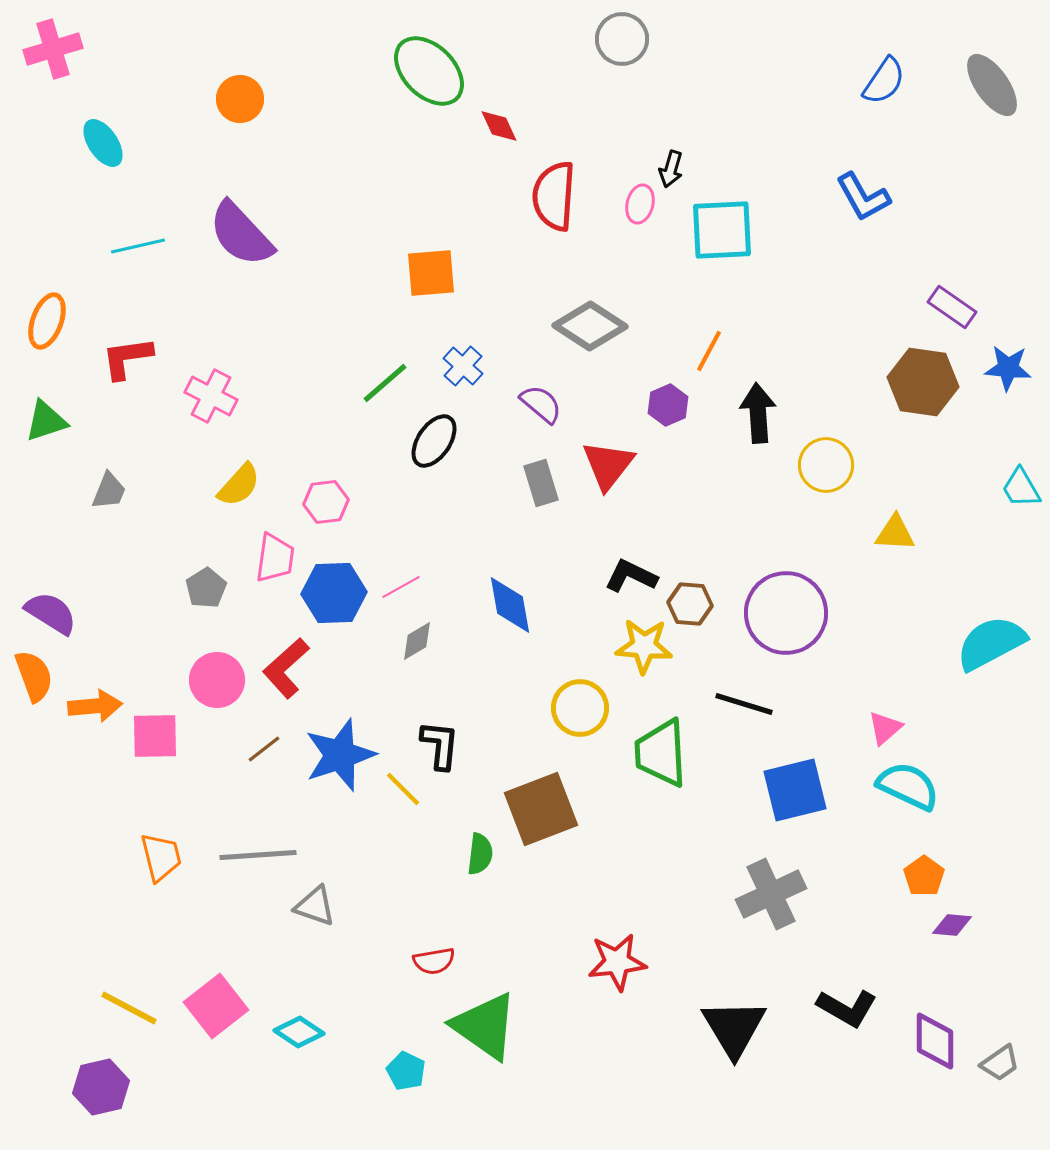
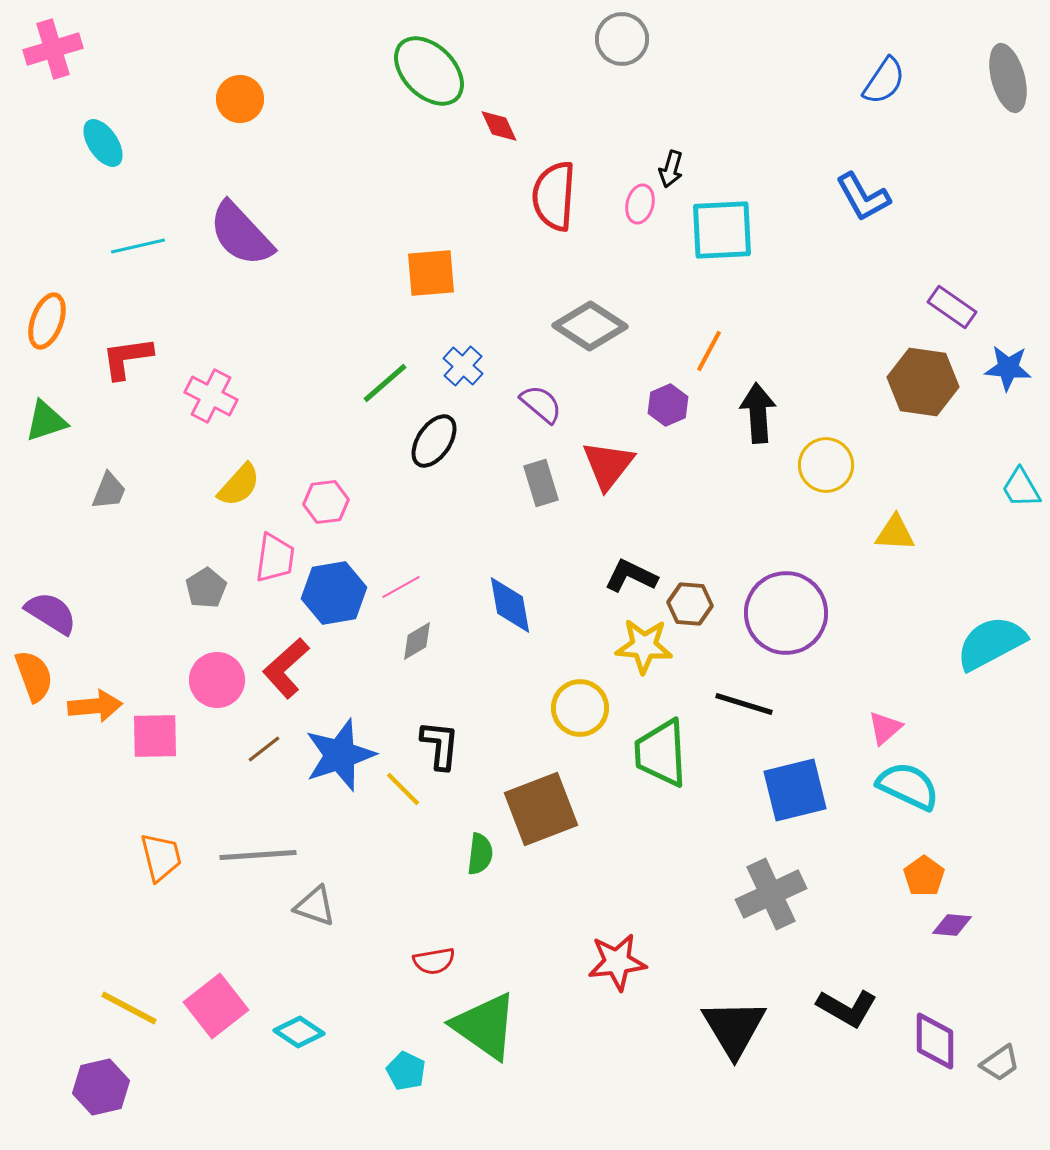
gray ellipse at (992, 85): moved 16 px right, 7 px up; rotated 20 degrees clockwise
blue hexagon at (334, 593): rotated 8 degrees counterclockwise
